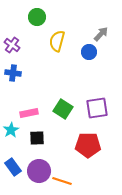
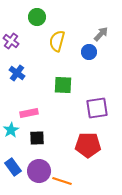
purple cross: moved 1 px left, 4 px up
blue cross: moved 4 px right; rotated 28 degrees clockwise
green square: moved 24 px up; rotated 30 degrees counterclockwise
